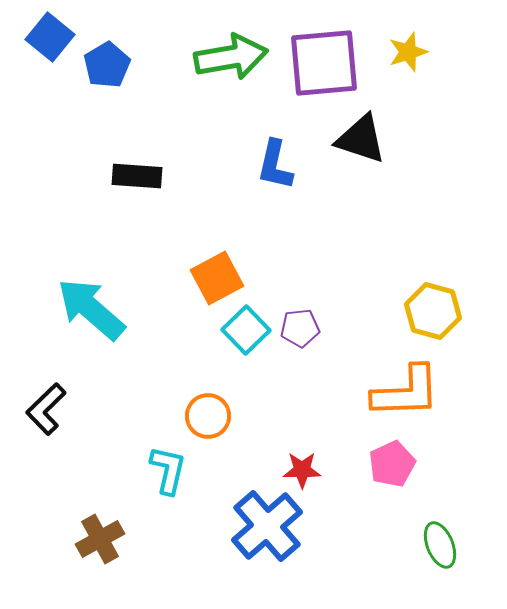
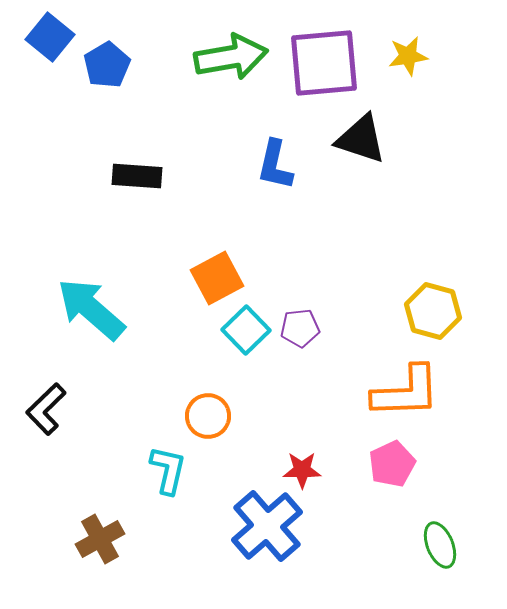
yellow star: moved 4 px down; rotated 9 degrees clockwise
